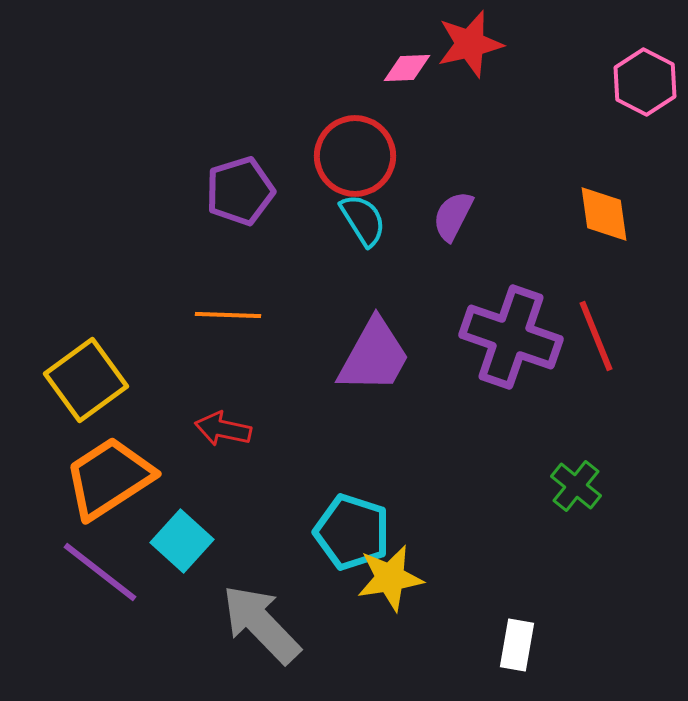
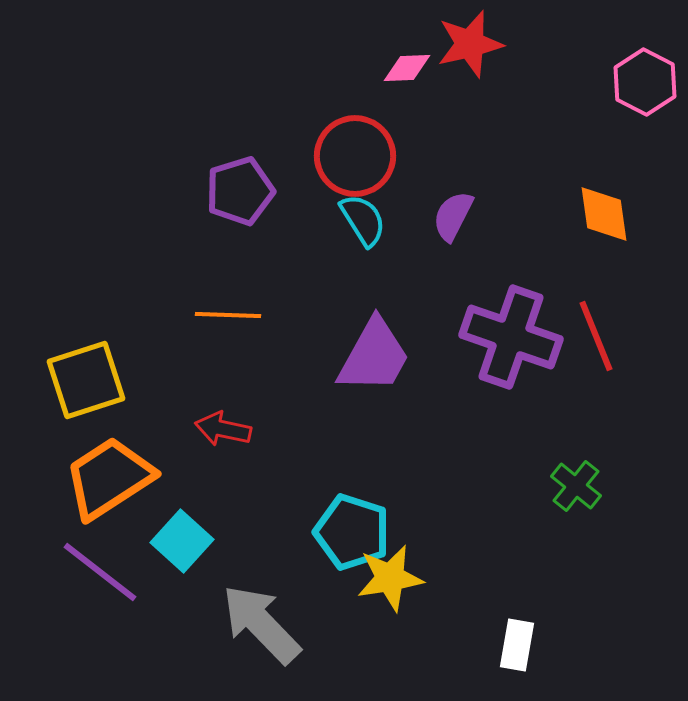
yellow square: rotated 18 degrees clockwise
